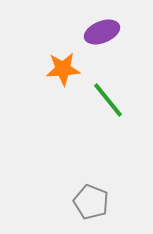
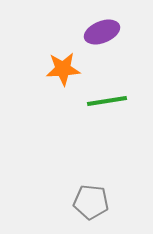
green line: moved 1 px left, 1 px down; rotated 60 degrees counterclockwise
gray pentagon: rotated 16 degrees counterclockwise
